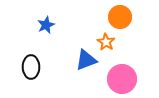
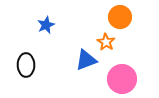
black ellipse: moved 5 px left, 2 px up
